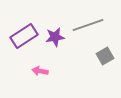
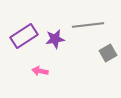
gray line: rotated 12 degrees clockwise
purple star: moved 2 px down
gray square: moved 3 px right, 3 px up
